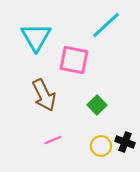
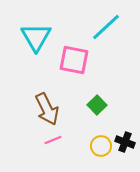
cyan line: moved 2 px down
brown arrow: moved 3 px right, 14 px down
